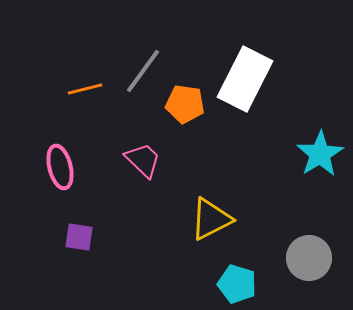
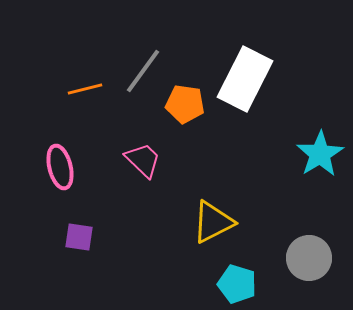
yellow triangle: moved 2 px right, 3 px down
